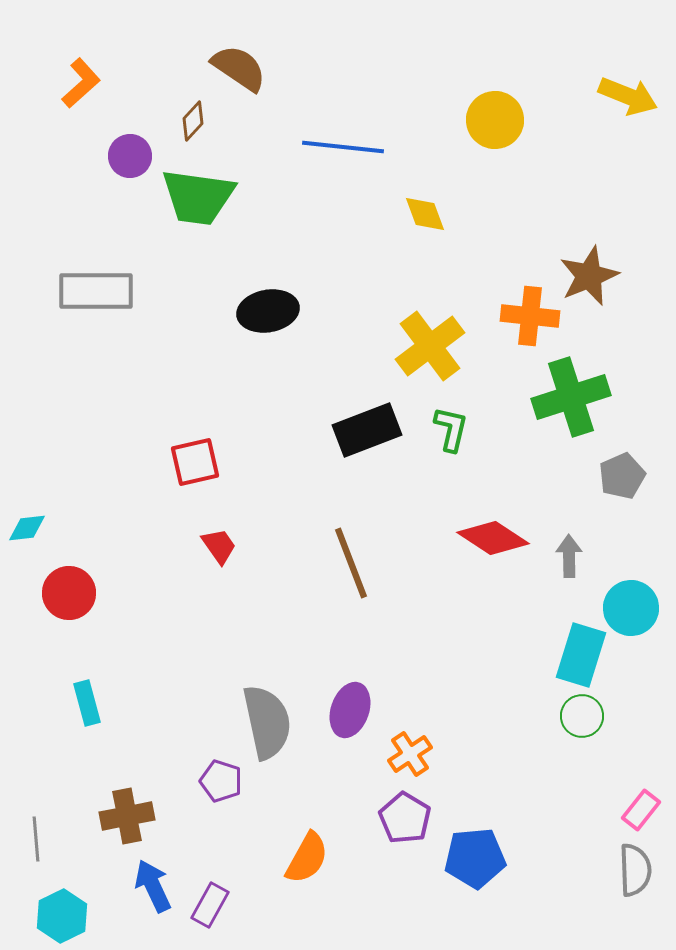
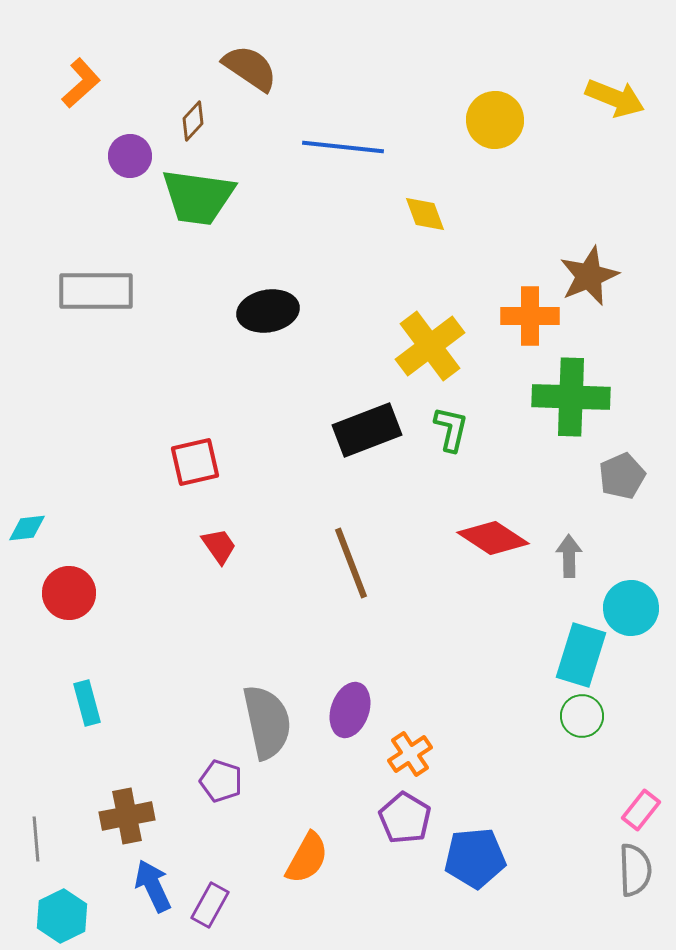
brown semicircle at (239, 68): moved 11 px right
yellow arrow at (628, 96): moved 13 px left, 2 px down
orange cross at (530, 316): rotated 6 degrees counterclockwise
green cross at (571, 397): rotated 20 degrees clockwise
